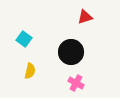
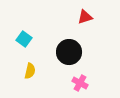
black circle: moved 2 px left
pink cross: moved 4 px right
